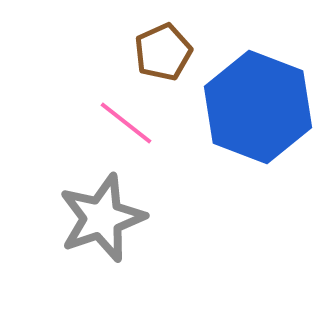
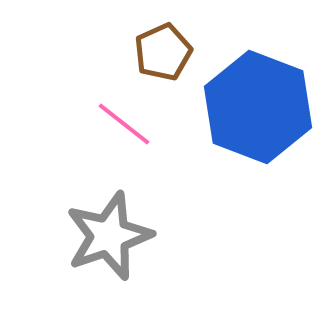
pink line: moved 2 px left, 1 px down
gray star: moved 7 px right, 18 px down
